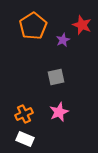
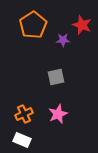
orange pentagon: moved 1 px up
purple star: rotated 24 degrees clockwise
pink star: moved 1 px left, 2 px down
white rectangle: moved 3 px left, 1 px down
